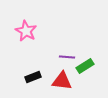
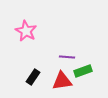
green rectangle: moved 2 px left, 5 px down; rotated 12 degrees clockwise
black rectangle: rotated 35 degrees counterclockwise
red triangle: rotated 15 degrees counterclockwise
